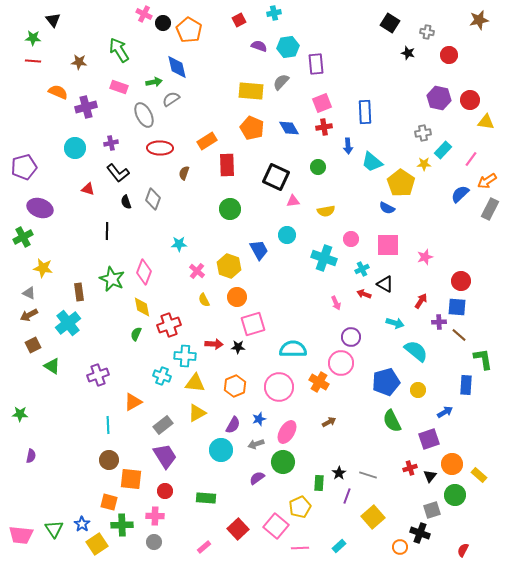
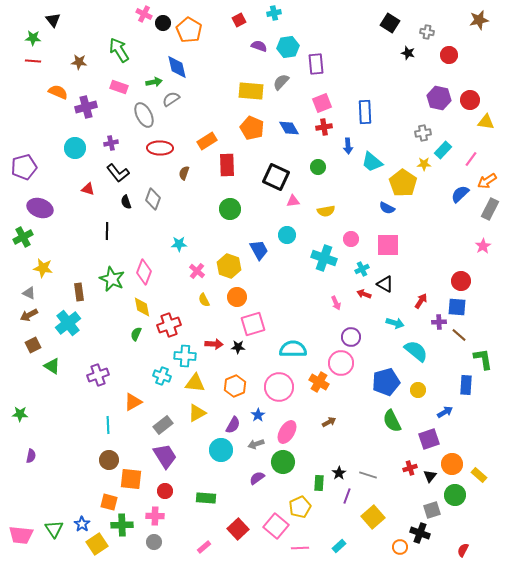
yellow pentagon at (401, 183): moved 2 px right
pink star at (425, 257): moved 58 px right, 11 px up; rotated 14 degrees counterclockwise
blue star at (259, 419): moved 1 px left, 4 px up; rotated 16 degrees counterclockwise
